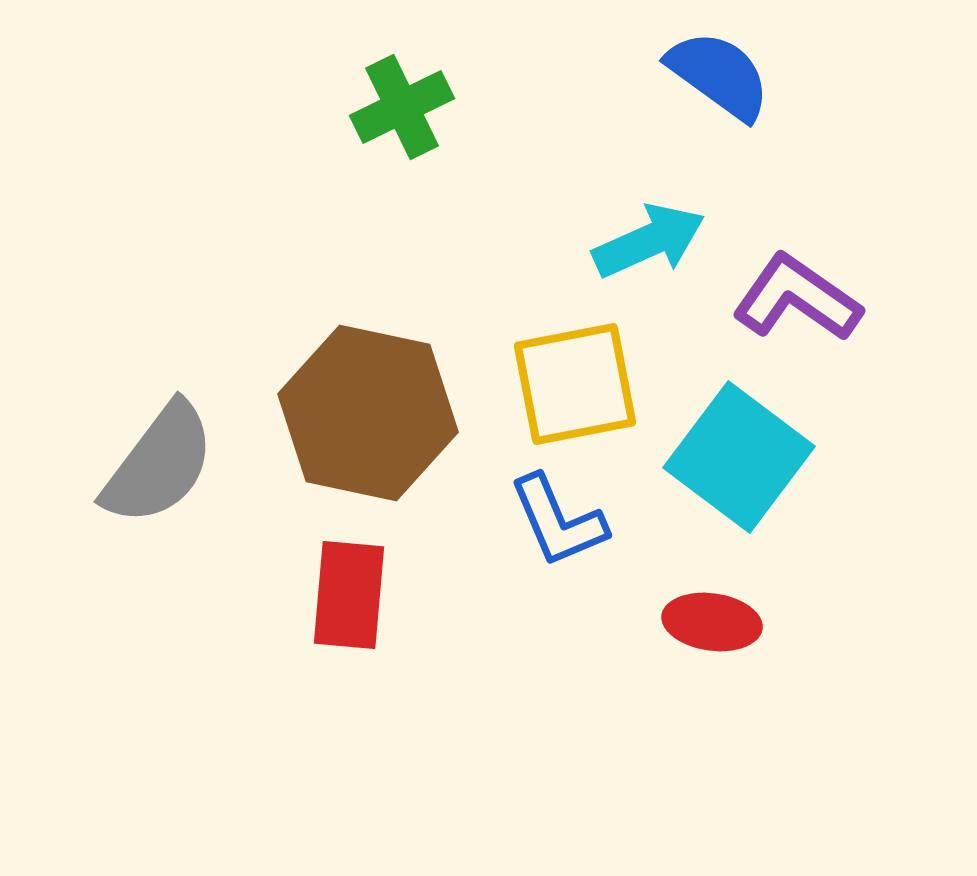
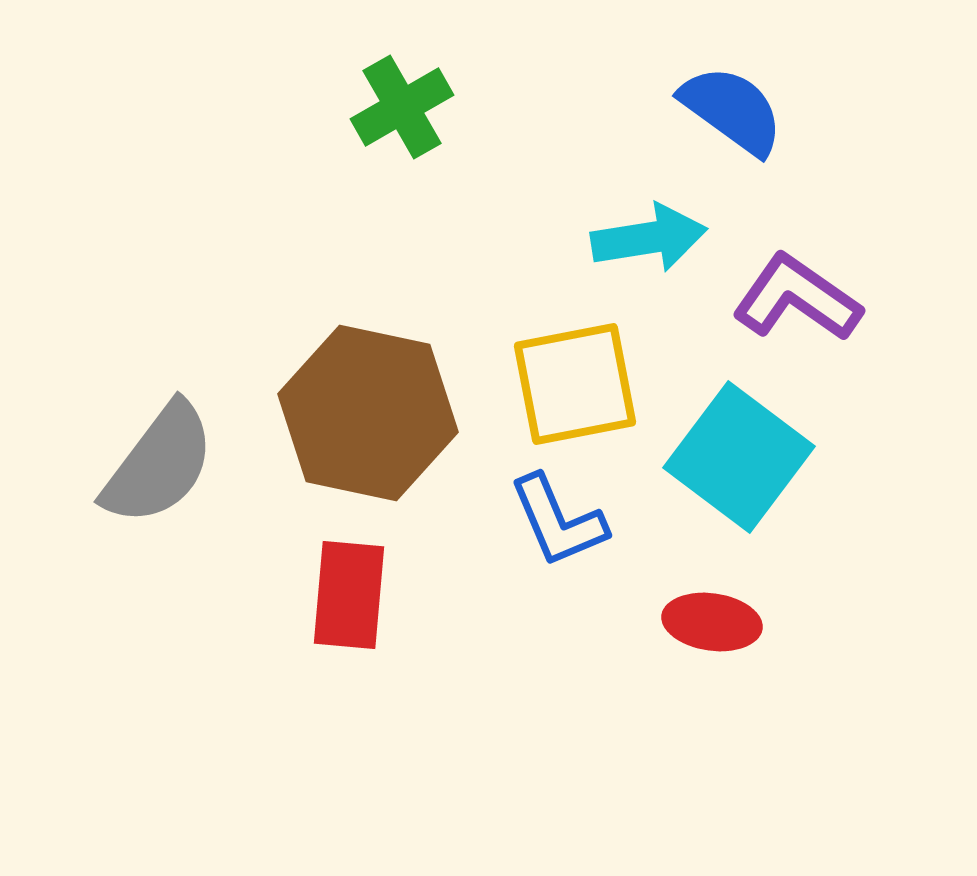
blue semicircle: moved 13 px right, 35 px down
green cross: rotated 4 degrees counterclockwise
cyan arrow: moved 3 px up; rotated 15 degrees clockwise
